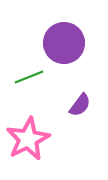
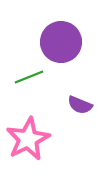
purple circle: moved 3 px left, 1 px up
purple semicircle: rotated 75 degrees clockwise
